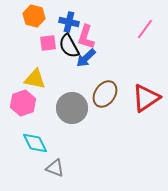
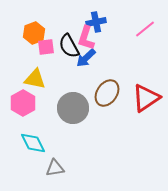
orange hexagon: moved 17 px down; rotated 25 degrees clockwise
blue cross: moved 27 px right; rotated 24 degrees counterclockwise
pink line: rotated 15 degrees clockwise
pink L-shape: moved 1 px down
pink square: moved 2 px left, 4 px down
brown ellipse: moved 2 px right, 1 px up
pink hexagon: rotated 10 degrees counterclockwise
gray circle: moved 1 px right
cyan diamond: moved 2 px left
gray triangle: rotated 30 degrees counterclockwise
